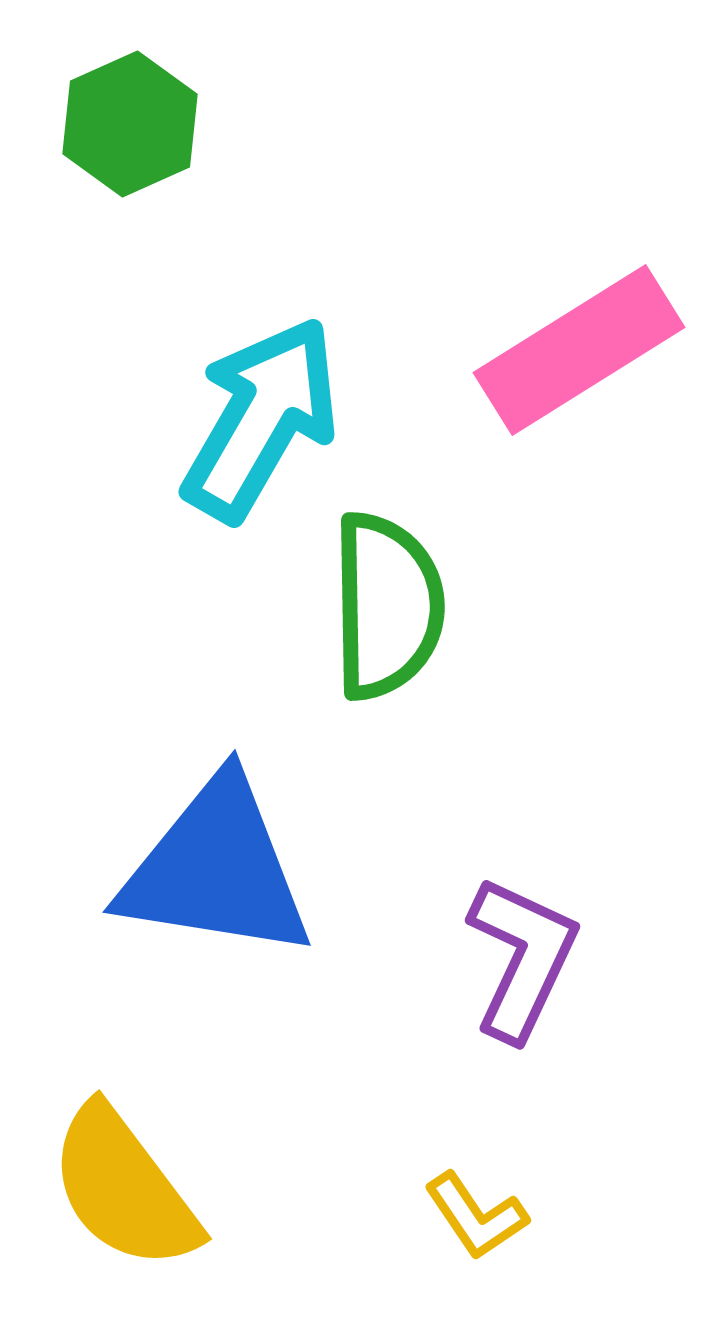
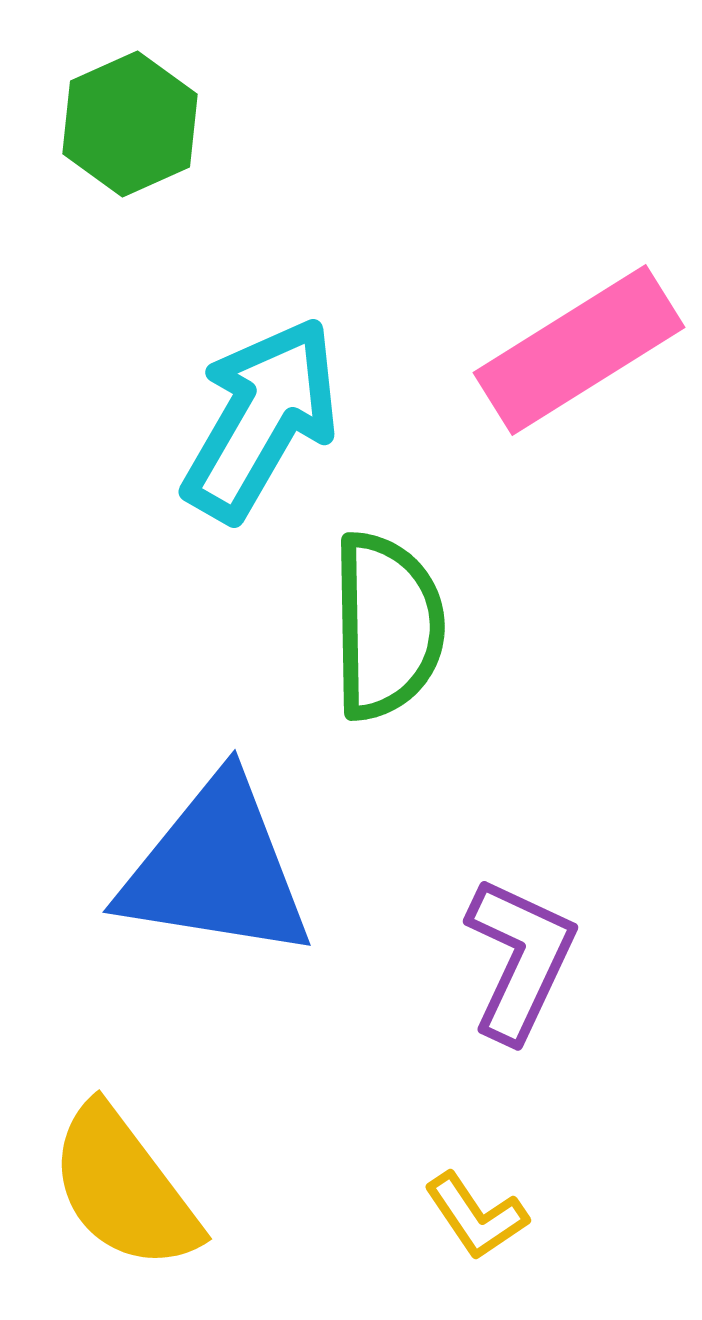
green semicircle: moved 20 px down
purple L-shape: moved 2 px left, 1 px down
